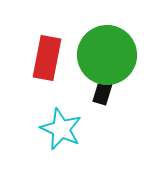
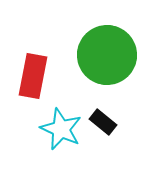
red rectangle: moved 14 px left, 18 px down
black rectangle: moved 31 px down; rotated 68 degrees counterclockwise
